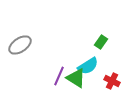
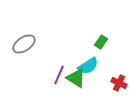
gray ellipse: moved 4 px right, 1 px up
purple line: moved 1 px up
red cross: moved 7 px right, 2 px down
